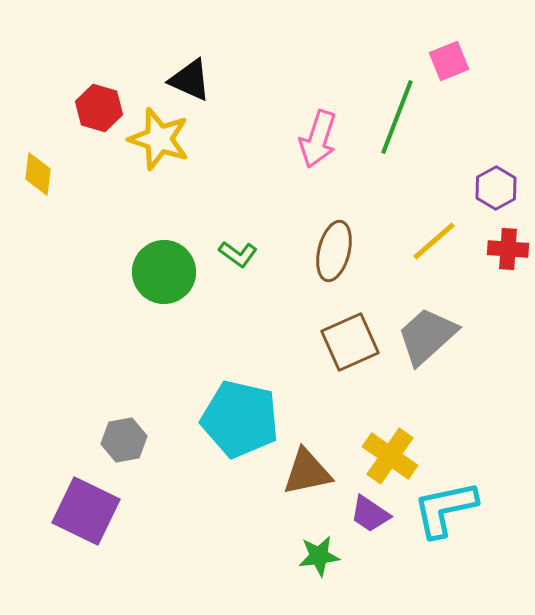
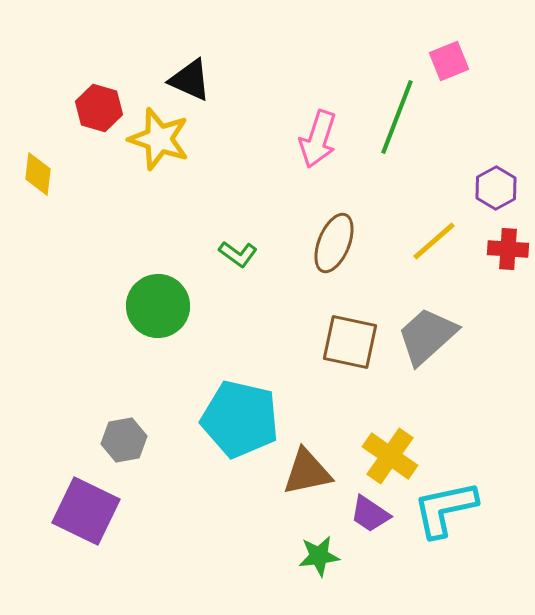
brown ellipse: moved 8 px up; rotated 8 degrees clockwise
green circle: moved 6 px left, 34 px down
brown square: rotated 36 degrees clockwise
